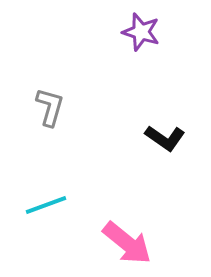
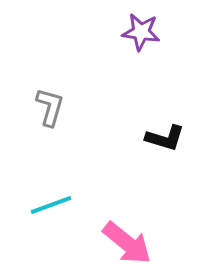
purple star: rotated 9 degrees counterclockwise
black L-shape: rotated 18 degrees counterclockwise
cyan line: moved 5 px right
